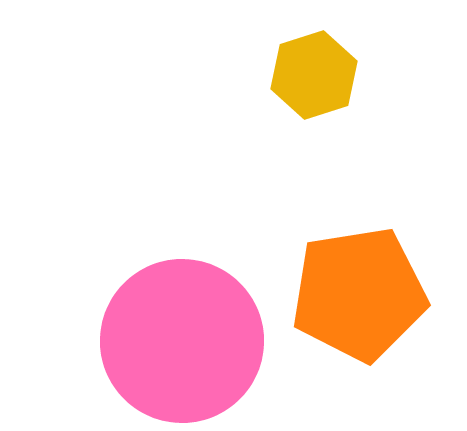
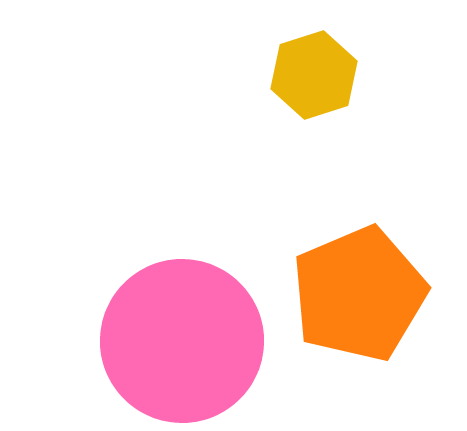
orange pentagon: rotated 14 degrees counterclockwise
